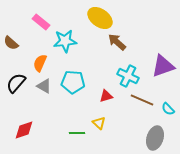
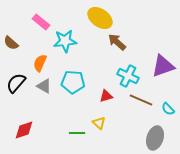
brown line: moved 1 px left
